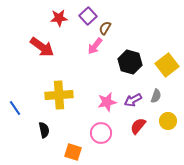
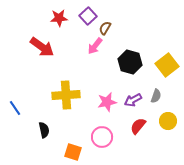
yellow cross: moved 7 px right
pink circle: moved 1 px right, 4 px down
